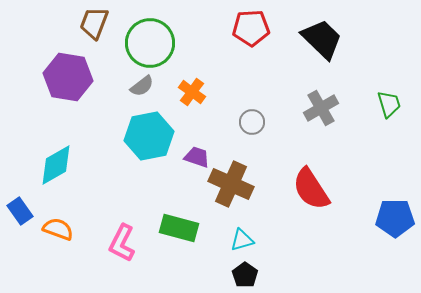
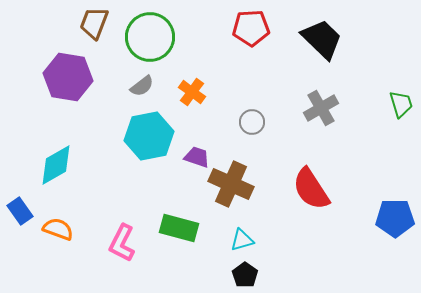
green circle: moved 6 px up
green trapezoid: moved 12 px right
